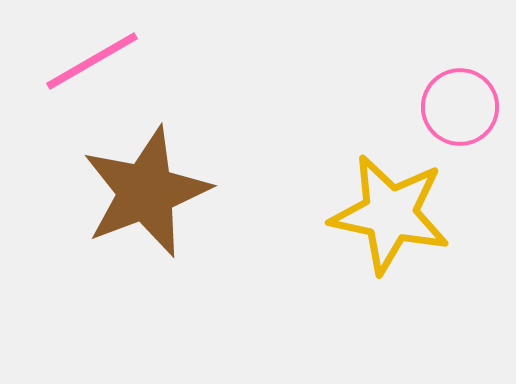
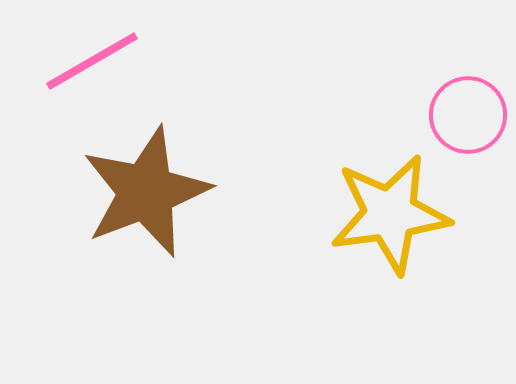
pink circle: moved 8 px right, 8 px down
yellow star: rotated 20 degrees counterclockwise
